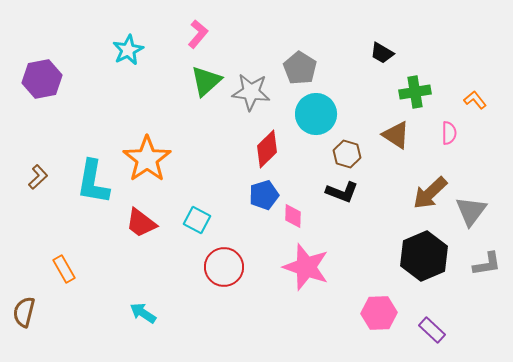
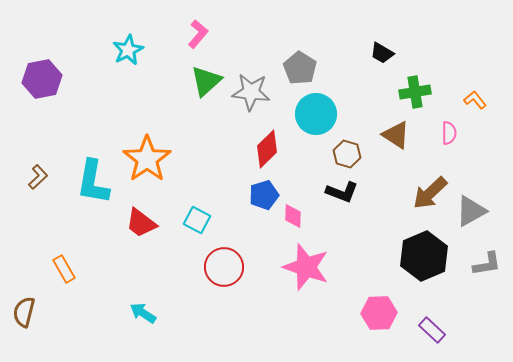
gray triangle: rotated 24 degrees clockwise
